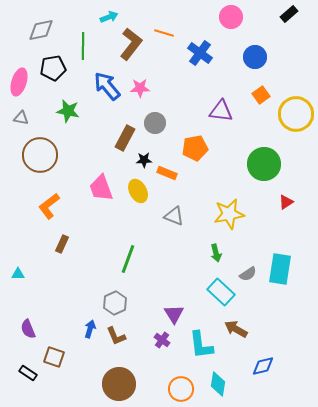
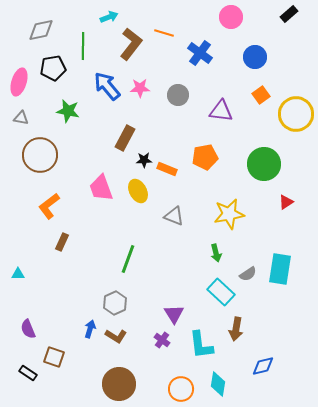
gray circle at (155, 123): moved 23 px right, 28 px up
orange pentagon at (195, 148): moved 10 px right, 9 px down
orange rectangle at (167, 173): moved 4 px up
brown rectangle at (62, 244): moved 2 px up
brown arrow at (236, 329): rotated 110 degrees counterclockwise
brown L-shape at (116, 336): rotated 35 degrees counterclockwise
